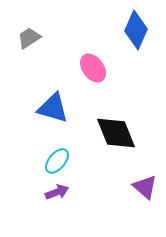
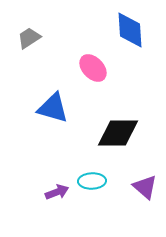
blue diamond: moved 6 px left; rotated 27 degrees counterclockwise
pink ellipse: rotated 8 degrees counterclockwise
black diamond: moved 2 px right; rotated 69 degrees counterclockwise
cyan ellipse: moved 35 px right, 20 px down; rotated 48 degrees clockwise
